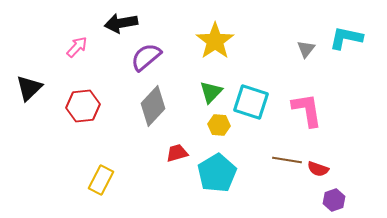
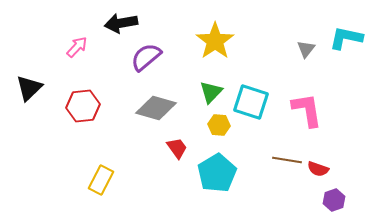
gray diamond: moved 3 px right, 2 px down; rotated 63 degrees clockwise
red trapezoid: moved 5 px up; rotated 70 degrees clockwise
